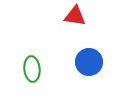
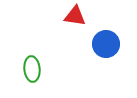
blue circle: moved 17 px right, 18 px up
